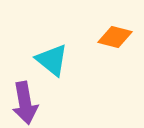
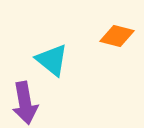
orange diamond: moved 2 px right, 1 px up
